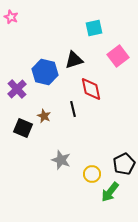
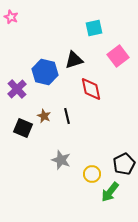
black line: moved 6 px left, 7 px down
